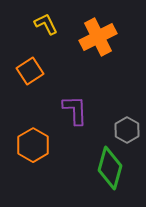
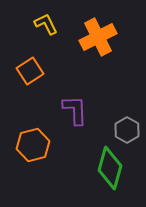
orange hexagon: rotated 16 degrees clockwise
